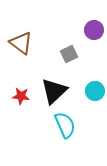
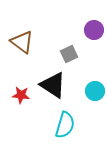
brown triangle: moved 1 px right, 1 px up
black triangle: moved 1 px left, 6 px up; rotated 44 degrees counterclockwise
red star: moved 1 px up
cyan semicircle: rotated 40 degrees clockwise
